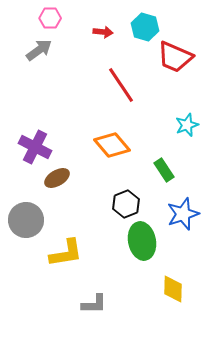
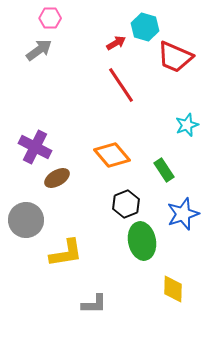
red arrow: moved 13 px right, 11 px down; rotated 36 degrees counterclockwise
orange diamond: moved 10 px down
